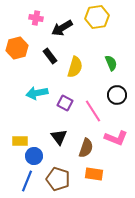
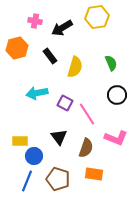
pink cross: moved 1 px left, 3 px down
pink line: moved 6 px left, 3 px down
